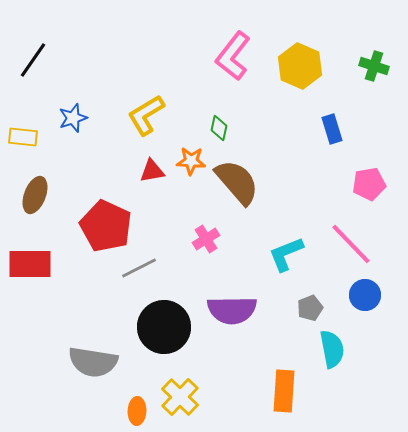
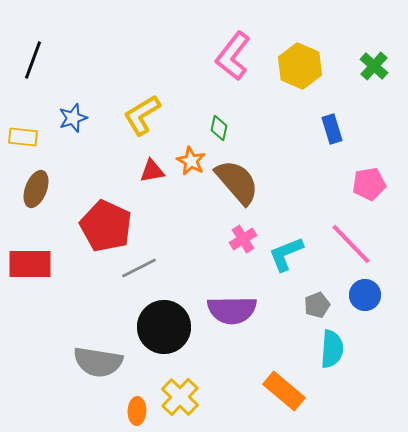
black line: rotated 15 degrees counterclockwise
green cross: rotated 24 degrees clockwise
yellow L-shape: moved 4 px left
orange star: rotated 24 degrees clockwise
brown ellipse: moved 1 px right, 6 px up
pink cross: moved 37 px right
gray pentagon: moved 7 px right, 3 px up
cyan semicircle: rotated 15 degrees clockwise
gray semicircle: moved 5 px right
orange rectangle: rotated 54 degrees counterclockwise
